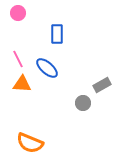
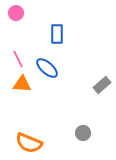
pink circle: moved 2 px left
gray rectangle: rotated 12 degrees counterclockwise
gray circle: moved 30 px down
orange semicircle: moved 1 px left
